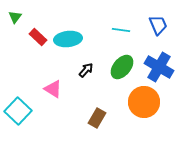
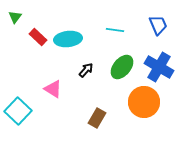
cyan line: moved 6 px left
